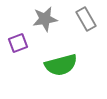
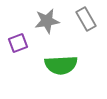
gray star: moved 2 px right, 2 px down
green semicircle: rotated 12 degrees clockwise
